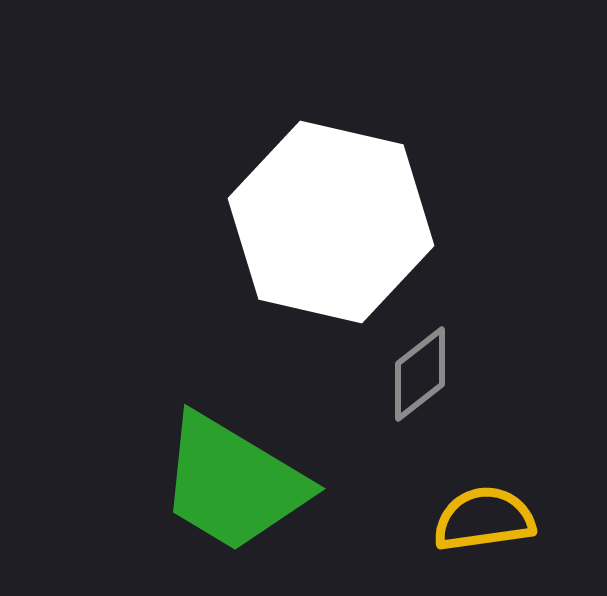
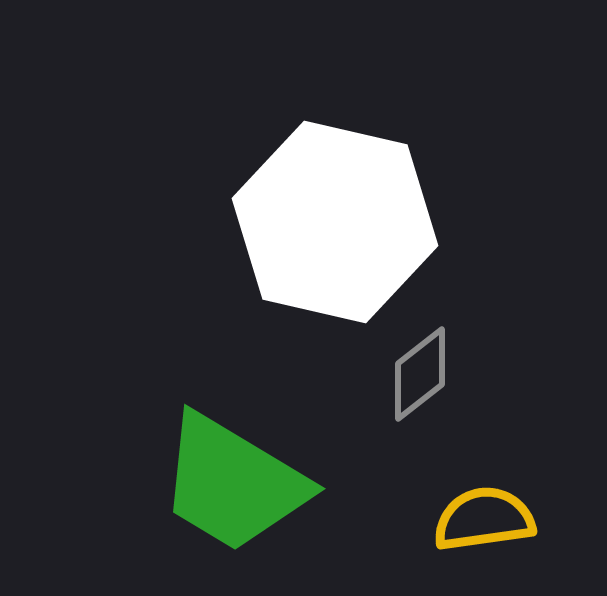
white hexagon: moved 4 px right
